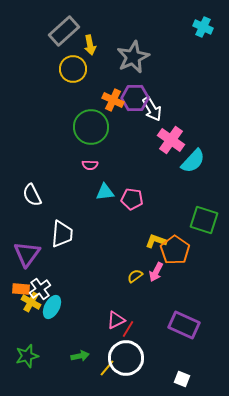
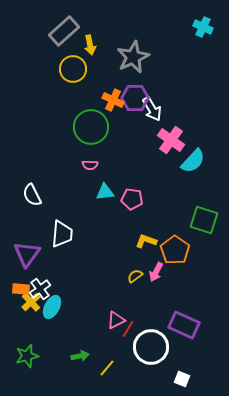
yellow L-shape: moved 10 px left
yellow cross: rotated 18 degrees clockwise
white circle: moved 25 px right, 11 px up
